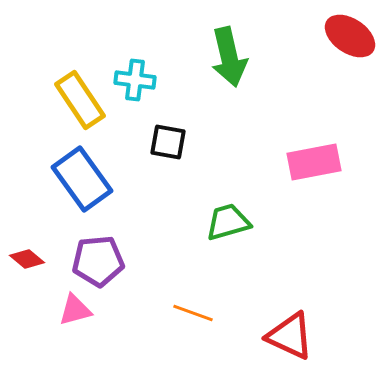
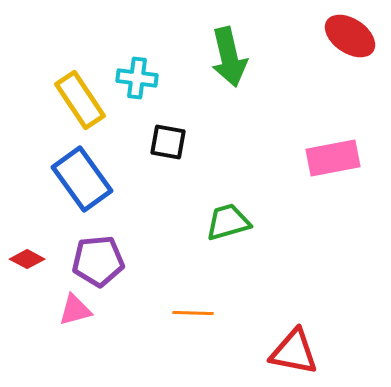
cyan cross: moved 2 px right, 2 px up
pink rectangle: moved 19 px right, 4 px up
red diamond: rotated 12 degrees counterclockwise
orange line: rotated 18 degrees counterclockwise
red triangle: moved 4 px right, 16 px down; rotated 14 degrees counterclockwise
